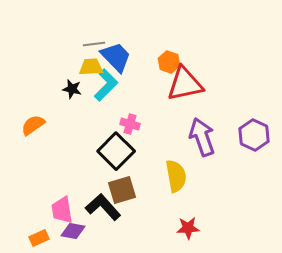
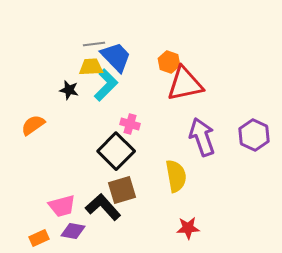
black star: moved 3 px left, 1 px down
pink trapezoid: moved 4 px up; rotated 96 degrees counterclockwise
